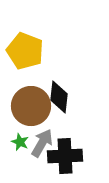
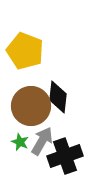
black diamond: moved 1 px left
gray arrow: moved 2 px up
black cross: rotated 16 degrees counterclockwise
